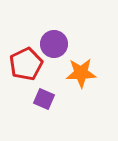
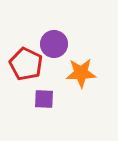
red pentagon: rotated 20 degrees counterclockwise
purple square: rotated 20 degrees counterclockwise
